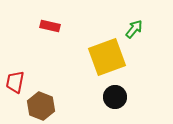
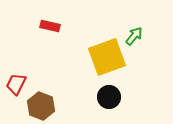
green arrow: moved 7 px down
red trapezoid: moved 1 px right, 2 px down; rotated 15 degrees clockwise
black circle: moved 6 px left
